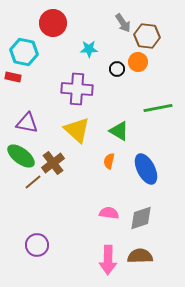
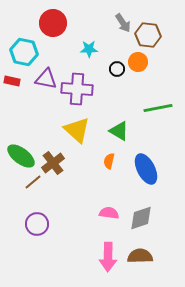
brown hexagon: moved 1 px right, 1 px up
red rectangle: moved 1 px left, 4 px down
purple triangle: moved 19 px right, 44 px up
purple circle: moved 21 px up
pink arrow: moved 3 px up
